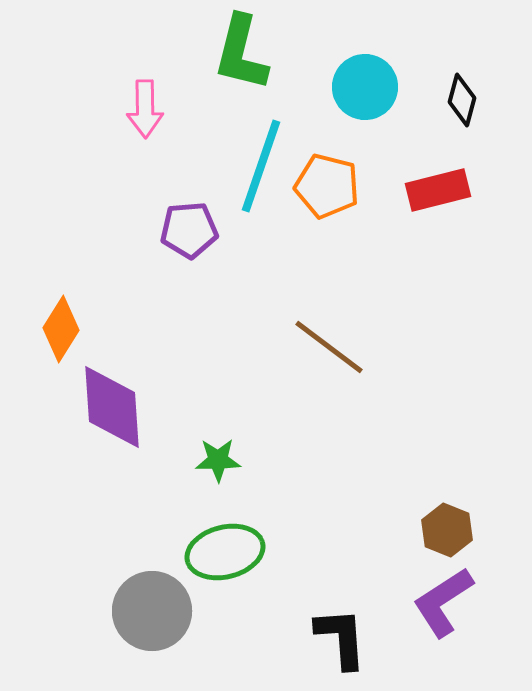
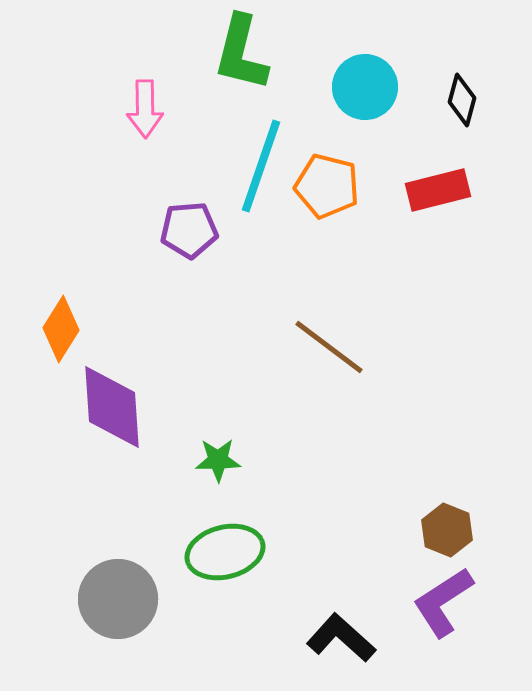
gray circle: moved 34 px left, 12 px up
black L-shape: rotated 44 degrees counterclockwise
